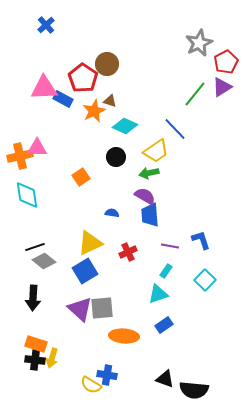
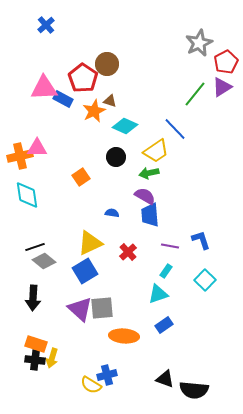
red cross at (128, 252): rotated 18 degrees counterclockwise
blue cross at (107, 375): rotated 24 degrees counterclockwise
